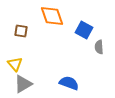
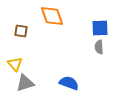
blue square: moved 16 px right, 2 px up; rotated 30 degrees counterclockwise
gray triangle: moved 2 px right, 1 px up; rotated 12 degrees clockwise
